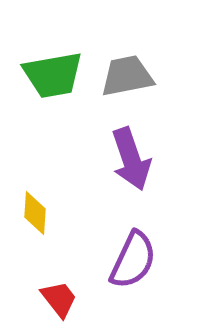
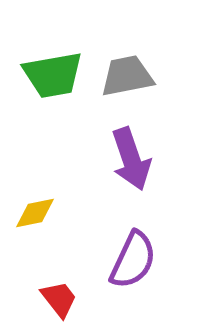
yellow diamond: rotated 75 degrees clockwise
